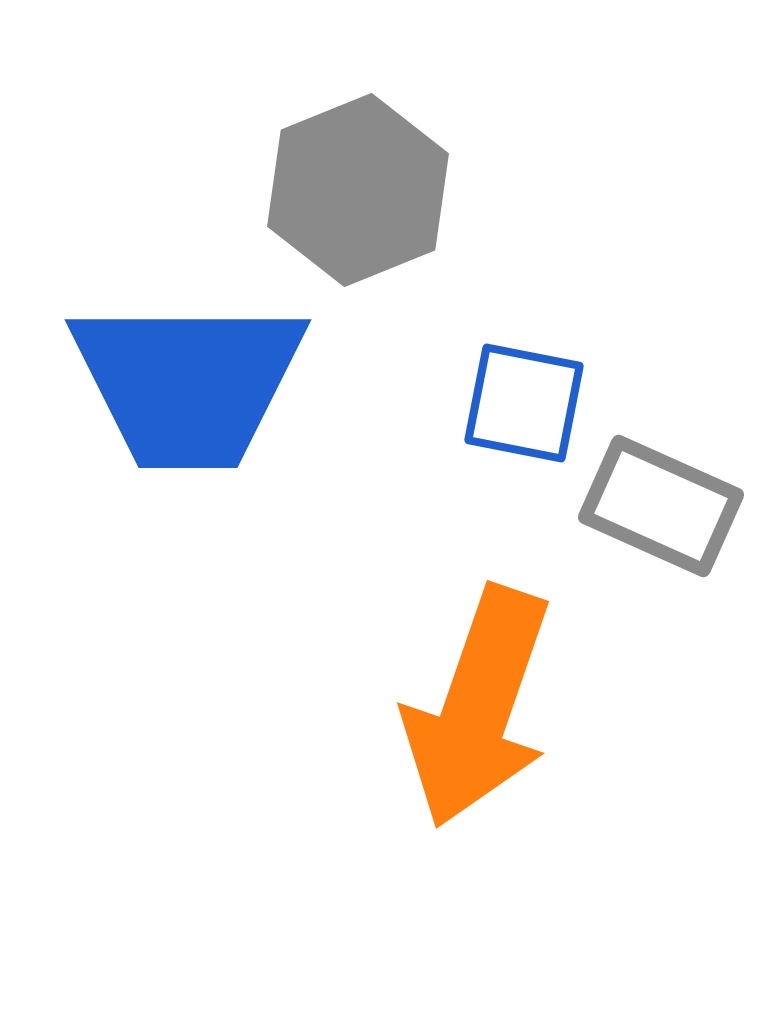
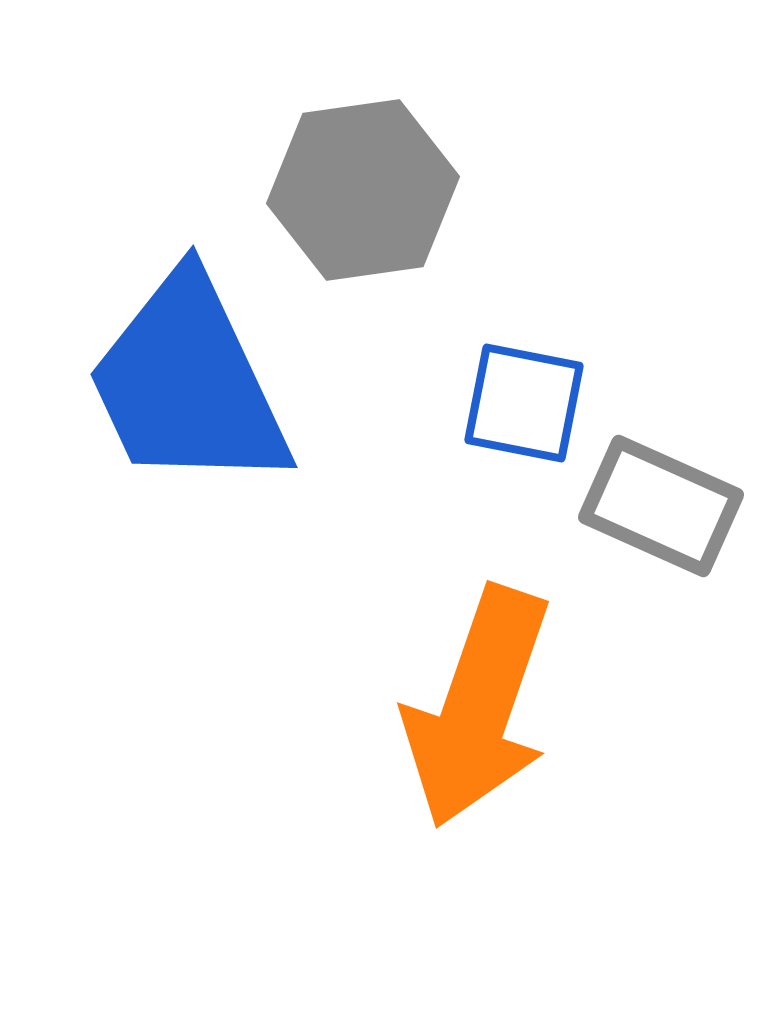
gray hexagon: moved 5 px right; rotated 14 degrees clockwise
blue trapezoid: rotated 65 degrees clockwise
